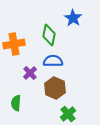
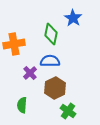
green diamond: moved 2 px right, 1 px up
blue semicircle: moved 3 px left
brown hexagon: rotated 10 degrees clockwise
green semicircle: moved 6 px right, 2 px down
green cross: moved 3 px up; rotated 14 degrees counterclockwise
